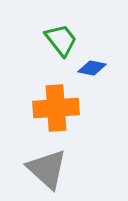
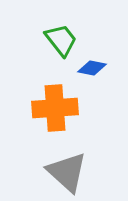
orange cross: moved 1 px left
gray triangle: moved 20 px right, 3 px down
